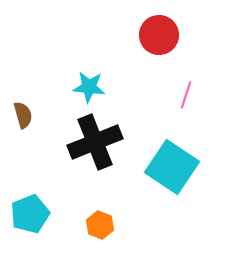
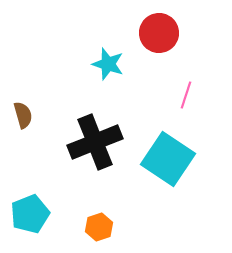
red circle: moved 2 px up
cyan star: moved 19 px right, 23 px up; rotated 12 degrees clockwise
cyan square: moved 4 px left, 8 px up
orange hexagon: moved 1 px left, 2 px down; rotated 20 degrees clockwise
